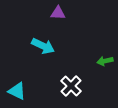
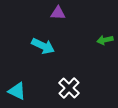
green arrow: moved 21 px up
white cross: moved 2 px left, 2 px down
